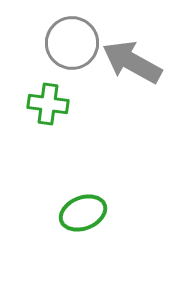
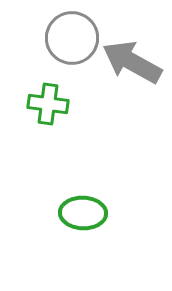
gray circle: moved 5 px up
green ellipse: rotated 24 degrees clockwise
